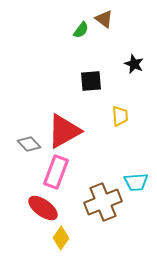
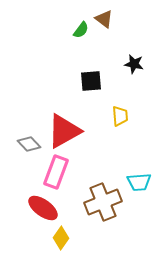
black star: rotated 12 degrees counterclockwise
cyan trapezoid: moved 3 px right
